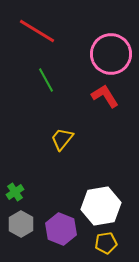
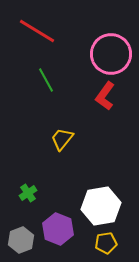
red L-shape: rotated 112 degrees counterclockwise
green cross: moved 13 px right, 1 px down
gray hexagon: moved 16 px down; rotated 10 degrees clockwise
purple hexagon: moved 3 px left
